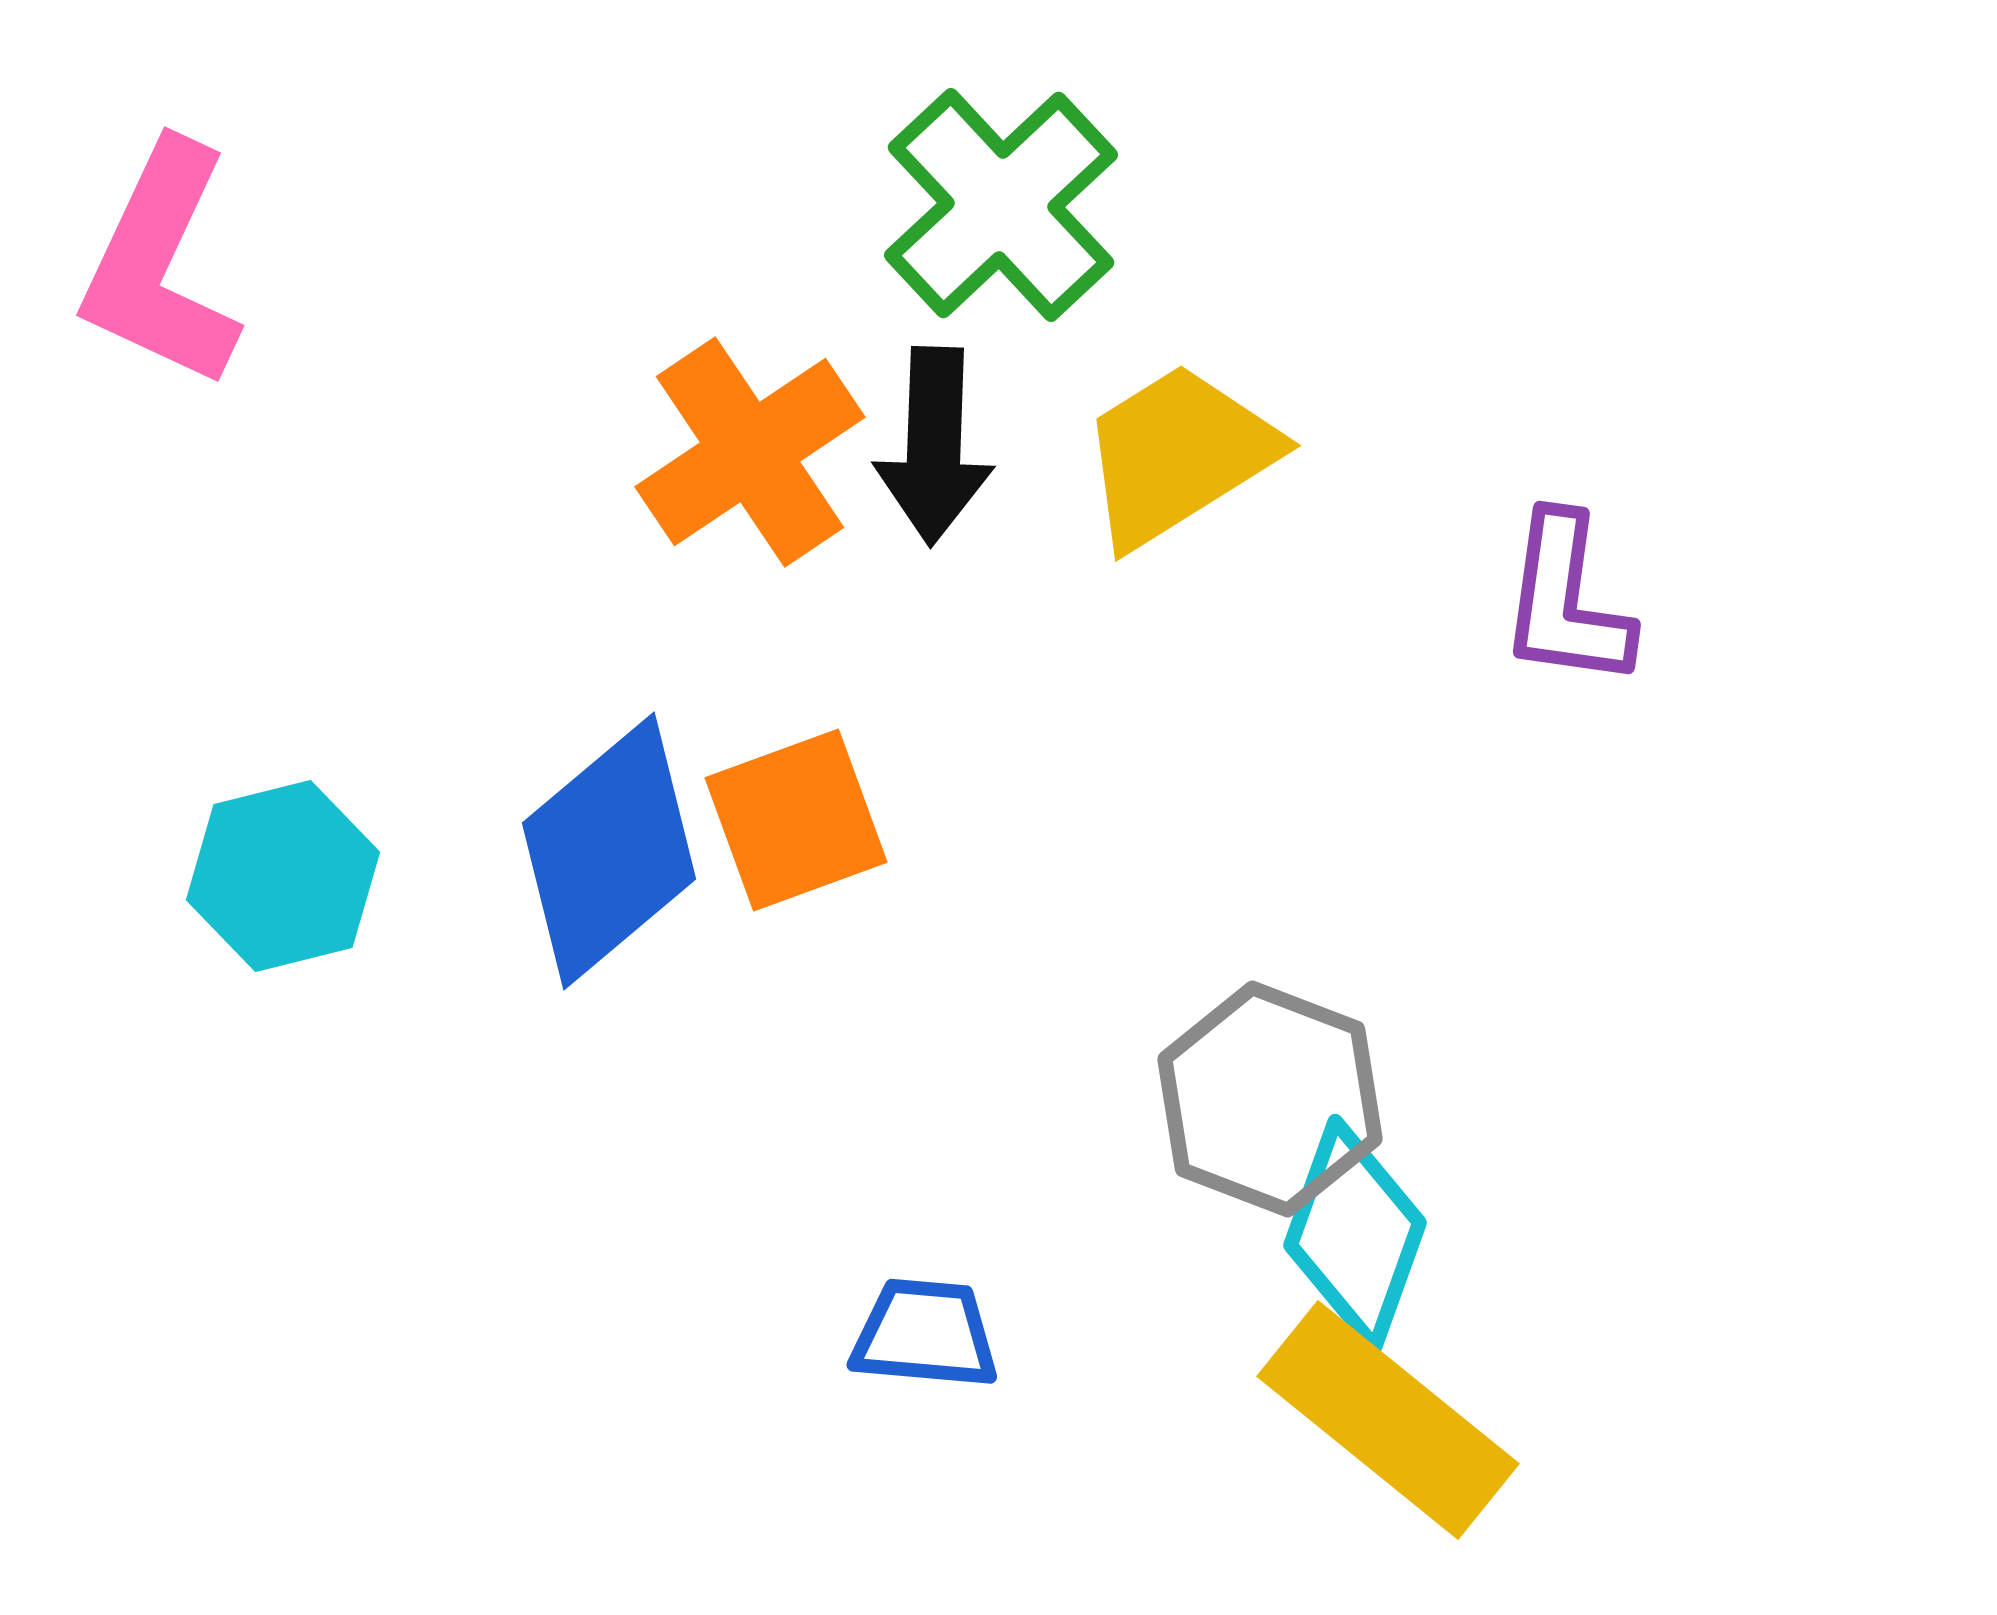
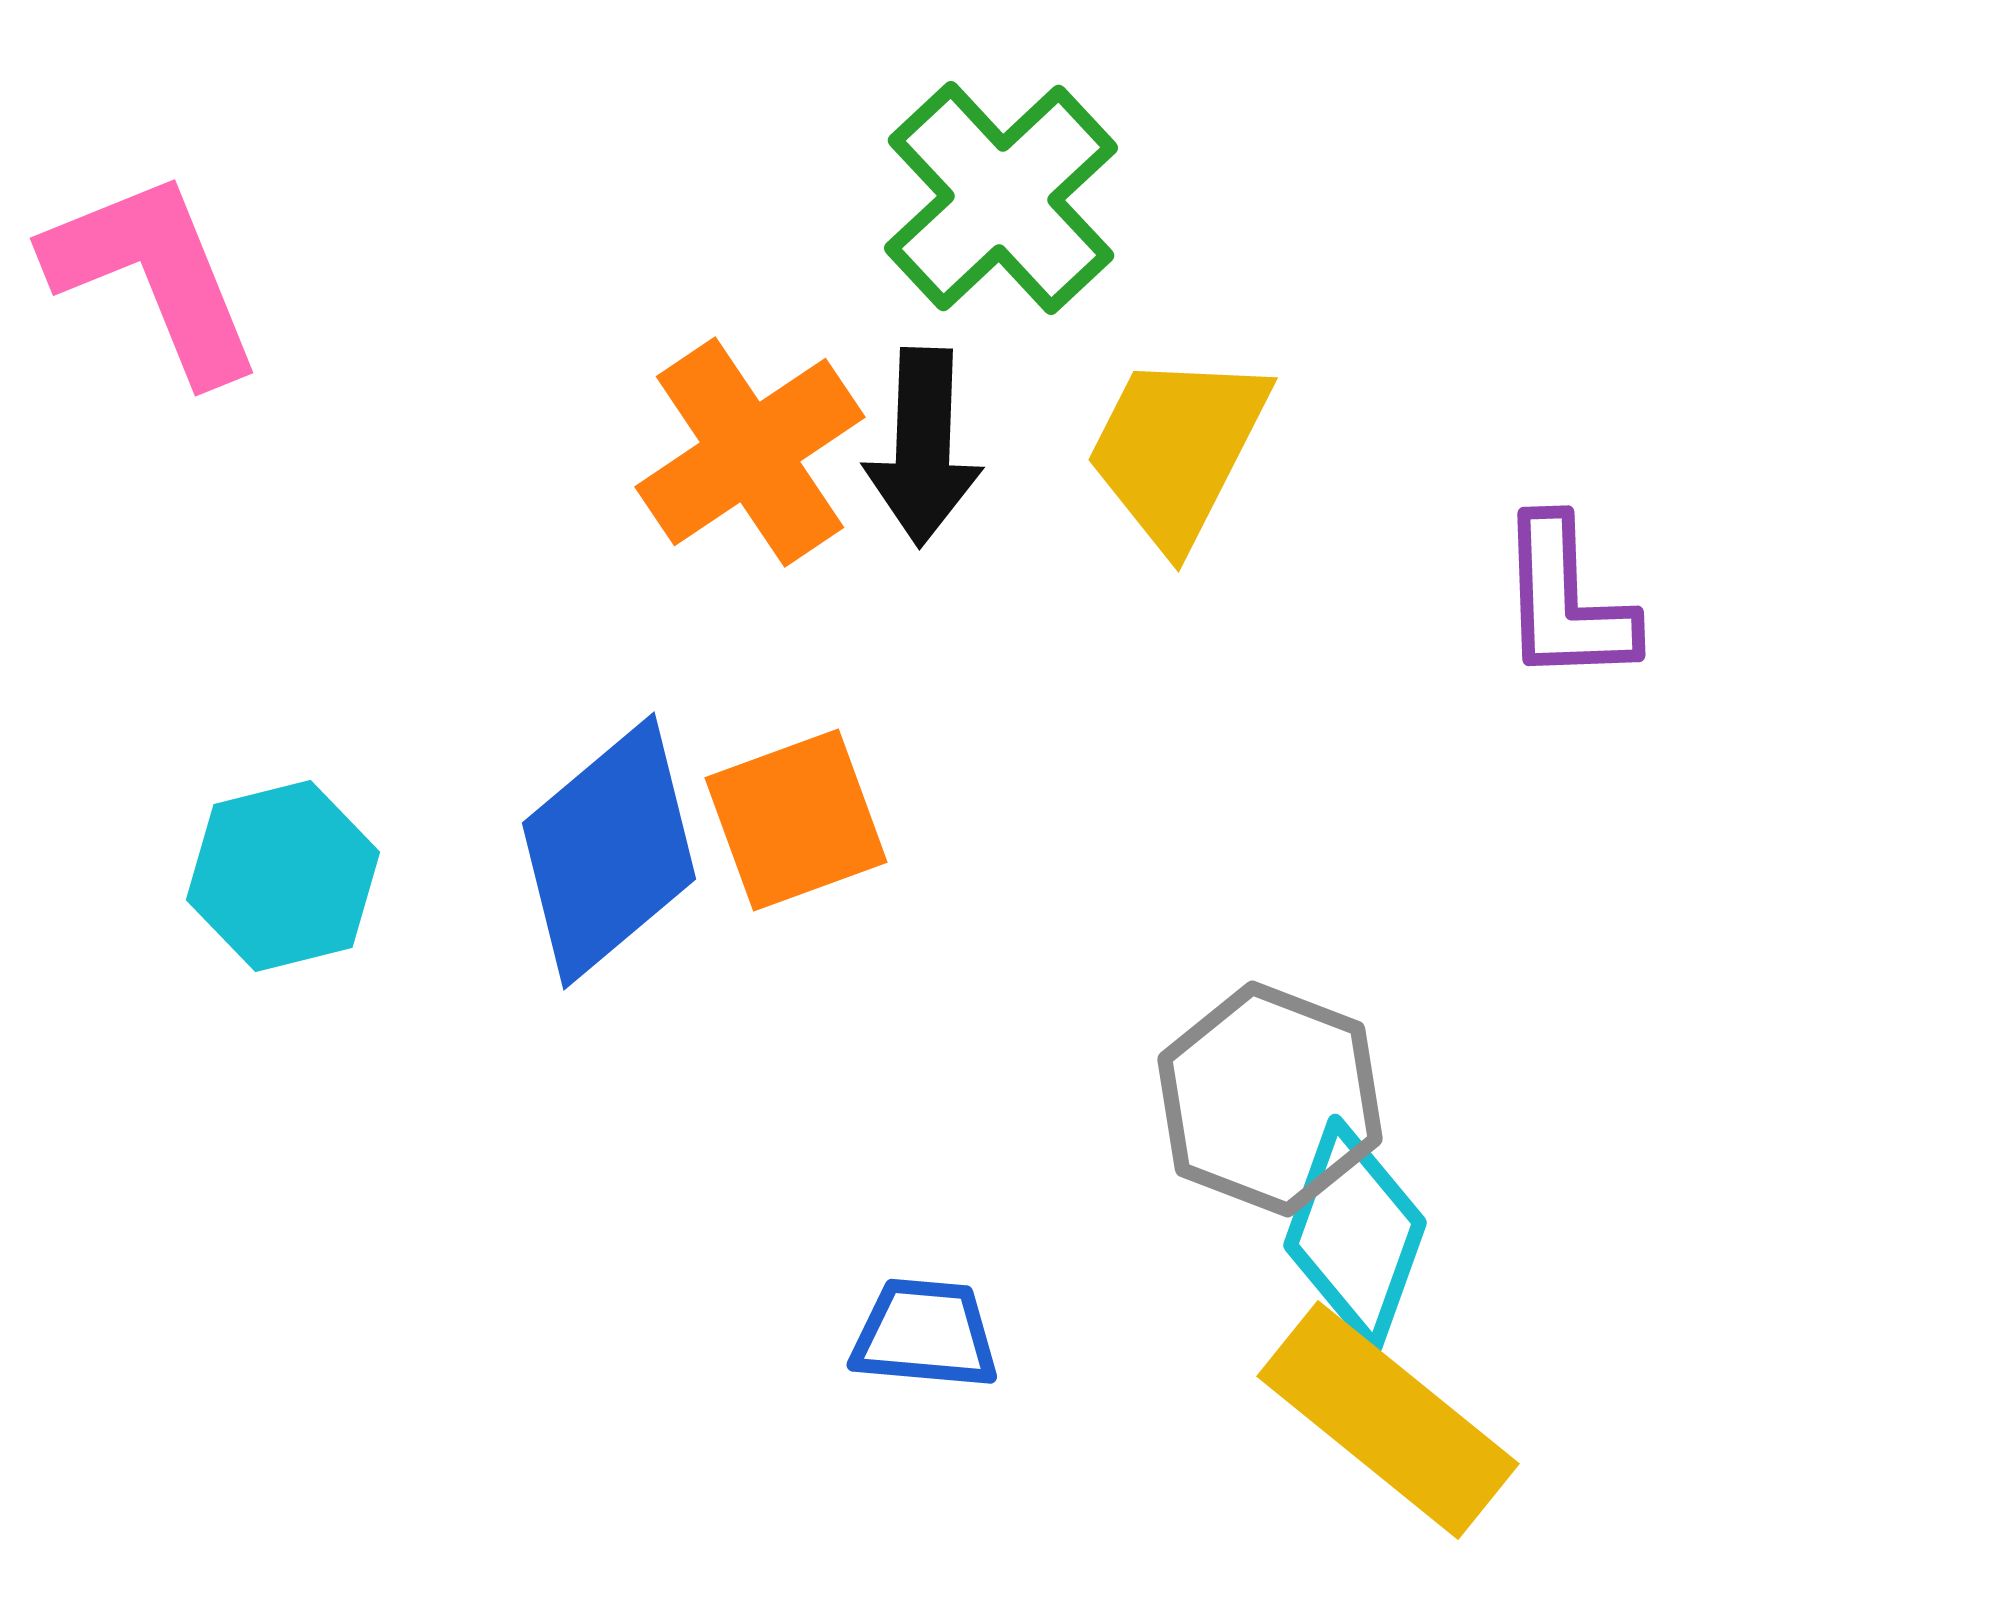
green cross: moved 7 px up
pink L-shape: moved 7 px left, 11 px down; rotated 133 degrees clockwise
black arrow: moved 11 px left, 1 px down
yellow trapezoid: moved 1 px left, 6 px up; rotated 31 degrees counterclockwise
purple L-shape: rotated 10 degrees counterclockwise
